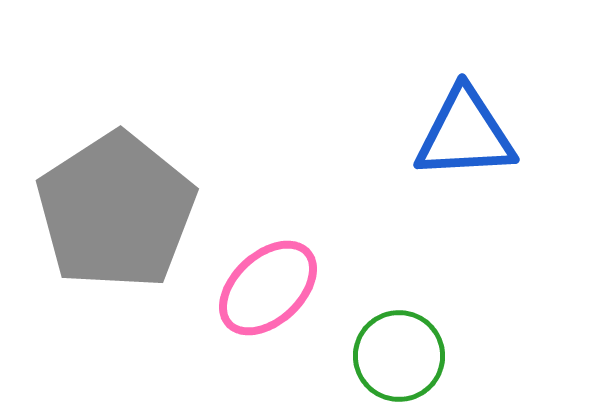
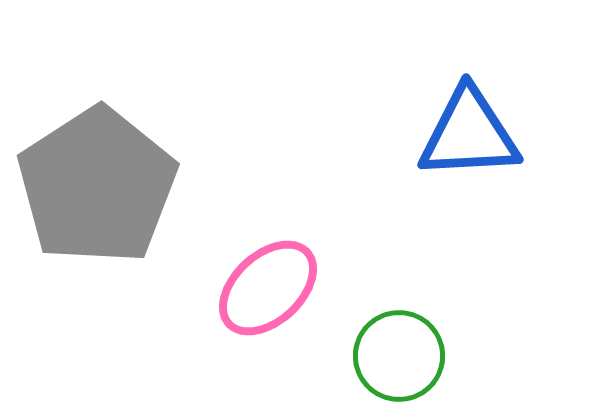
blue triangle: moved 4 px right
gray pentagon: moved 19 px left, 25 px up
